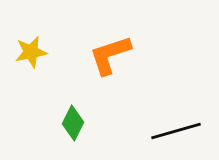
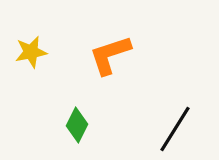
green diamond: moved 4 px right, 2 px down
black line: moved 1 px left, 2 px up; rotated 42 degrees counterclockwise
